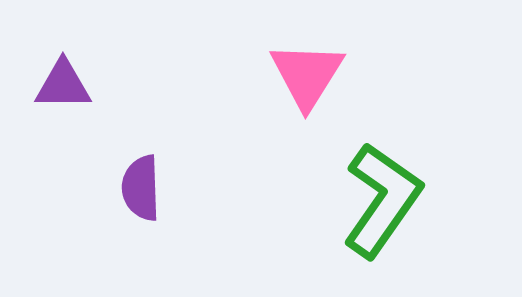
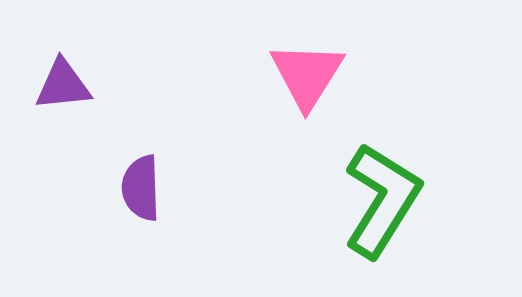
purple triangle: rotated 6 degrees counterclockwise
green L-shape: rotated 3 degrees counterclockwise
